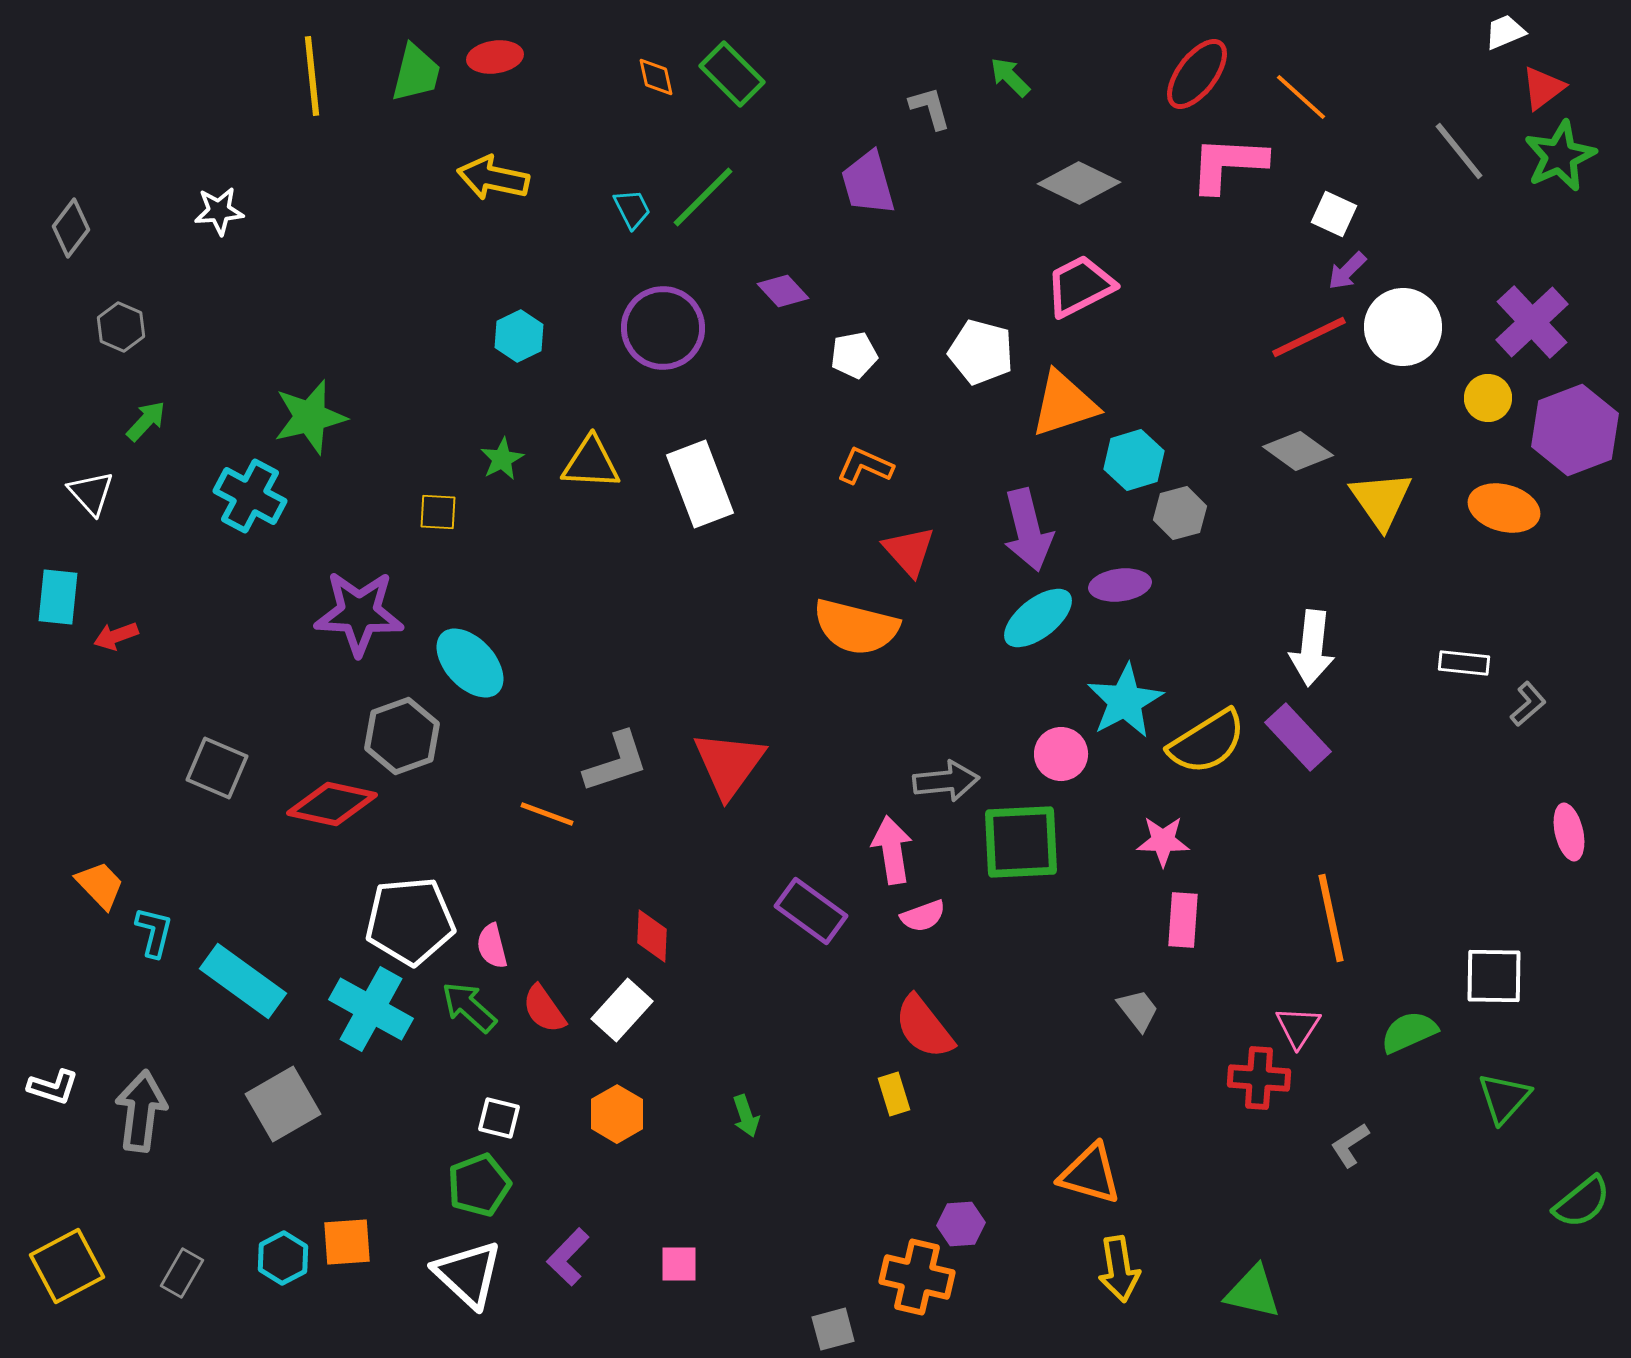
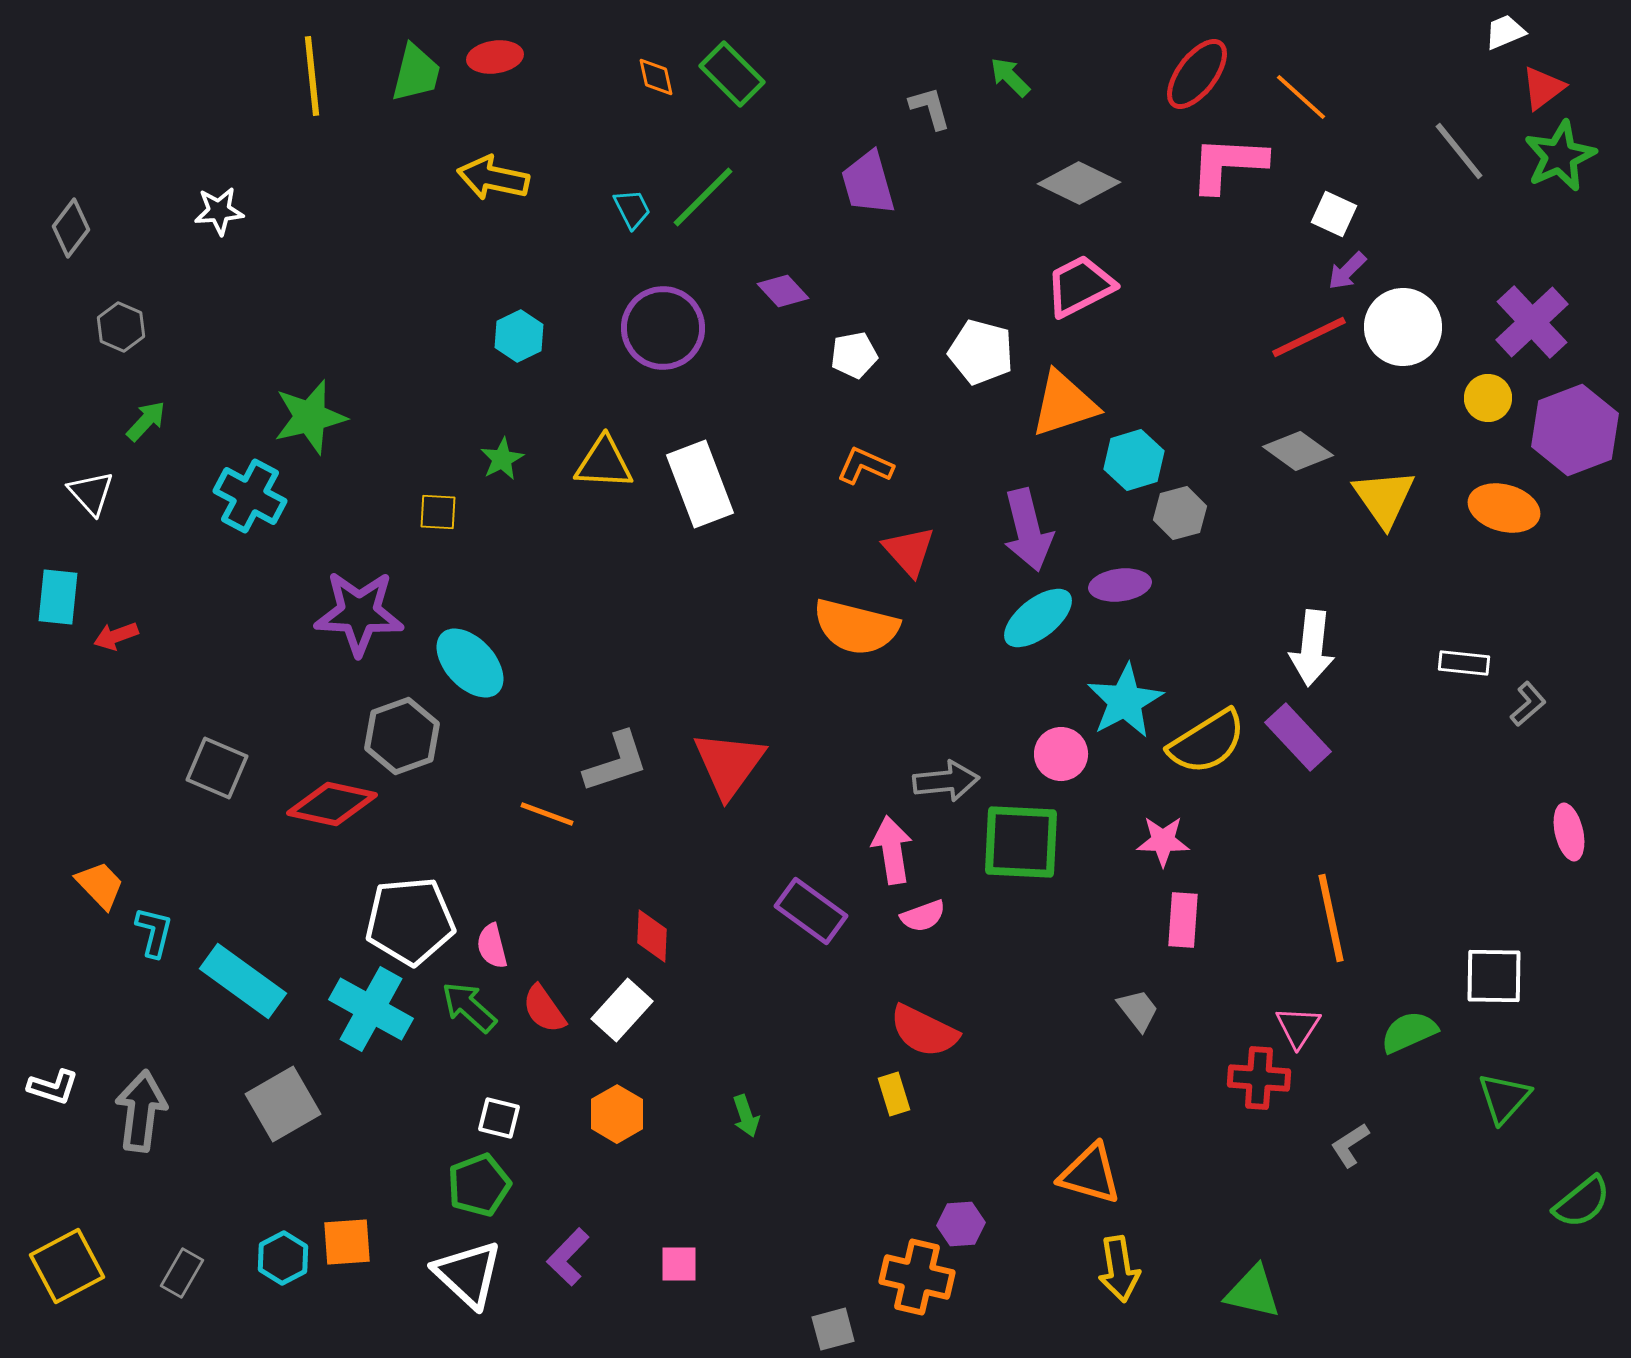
yellow triangle at (591, 463): moved 13 px right
yellow triangle at (1381, 500): moved 3 px right, 2 px up
green square at (1021, 842): rotated 6 degrees clockwise
red semicircle at (924, 1027): moved 4 px down; rotated 26 degrees counterclockwise
